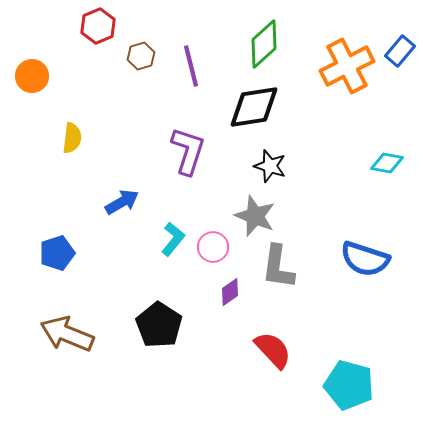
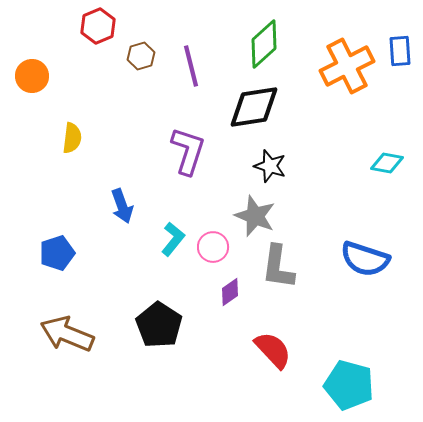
blue rectangle: rotated 44 degrees counterclockwise
blue arrow: moved 4 px down; rotated 100 degrees clockwise
